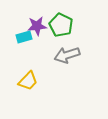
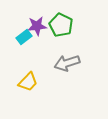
cyan rectangle: rotated 21 degrees counterclockwise
gray arrow: moved 8 px down
yellow trapezoid: moved 1 px down
